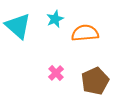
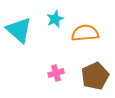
cyan triangle: moved 1 px right, 4 px down
pink cross: rotated 28 degrees clockwise
brown pentagon: moved 5 px up
